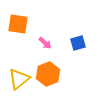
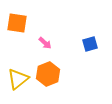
orange square: moved 1 px left, 1 px up
blue square: moved 12 px right, 1 px down
yellow triangle: moved 1 px left
